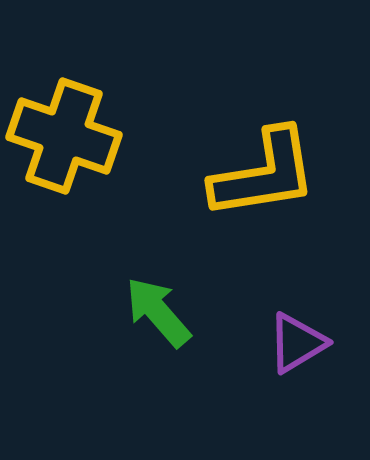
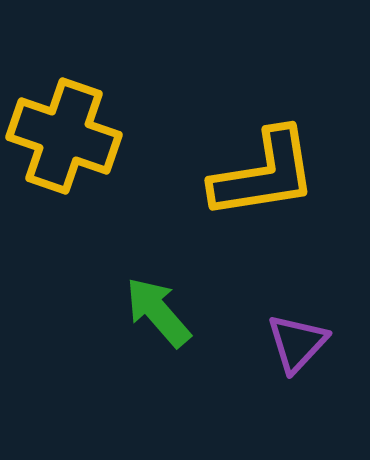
purple triangle: rotated 16 degrees counterclockwise
